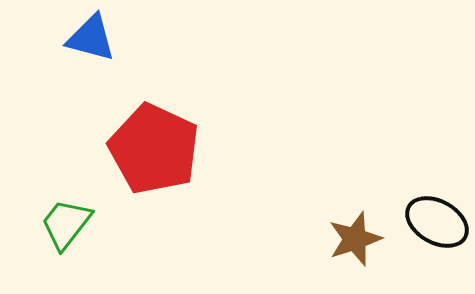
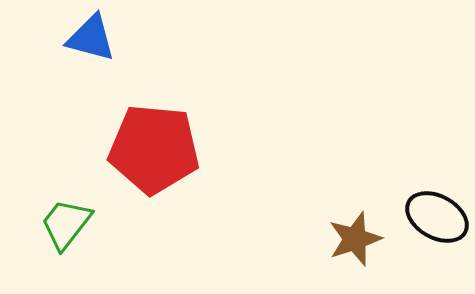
red pentagon: rotated 20 degrees counterclockwise
black ellipse: moved 5 px up
